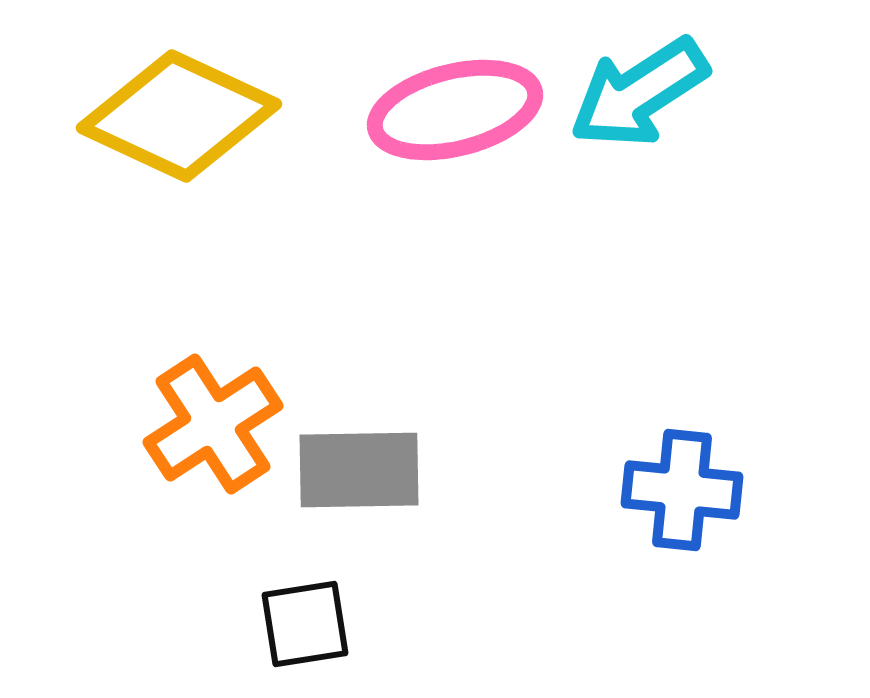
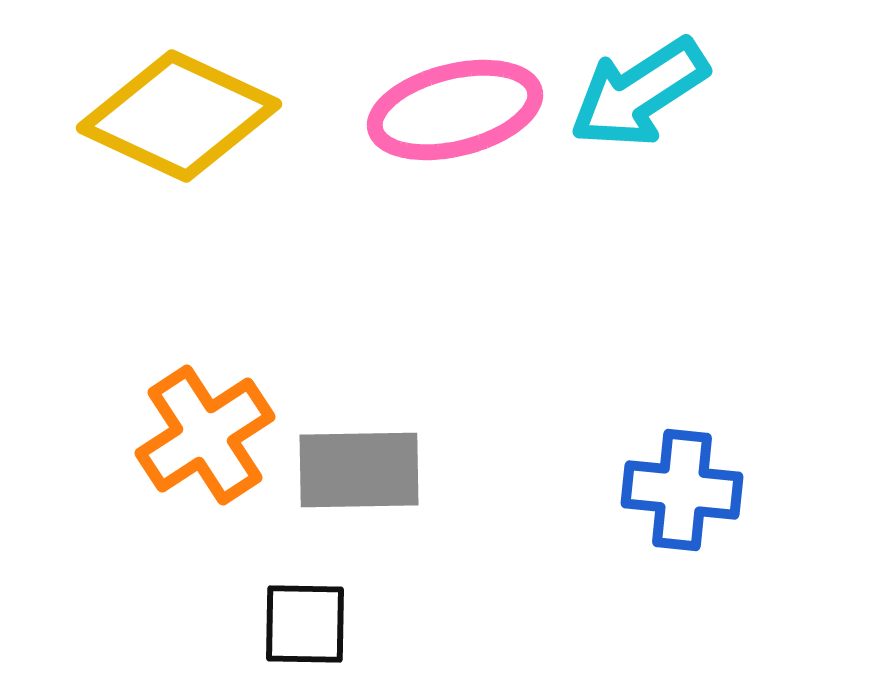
orange cross: moved 8 px left, 11 px down
black square: rotated 10 degrees clockwise
